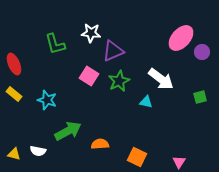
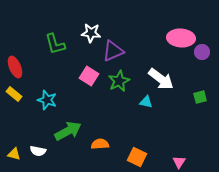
pink ellipse: rotated 52 degrees clockwise
red ellipse: moved 1 px right, 3 px down
